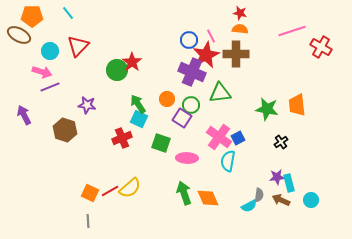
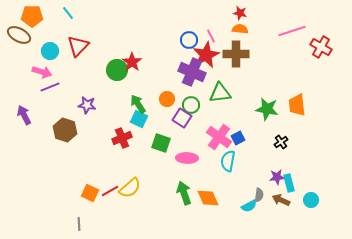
gray line at (88, 221): moved 9 px left, 3 px down
